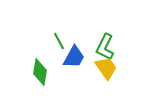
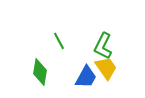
green L-shape: moved 2 px left, 1 px up
blue trapezoid: moved 12 px right, 20 px down
